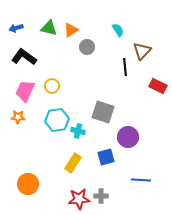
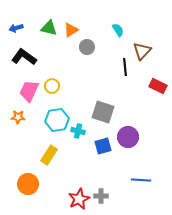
pink trapezoid: moved 4 px right
blue square: moved 3 px left, 11 px up
yellow rectangle: moved 24 px left, 8 px up
red star: rotated 20 degrees counterclockwise
